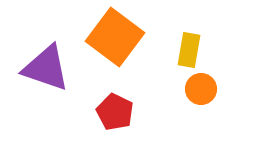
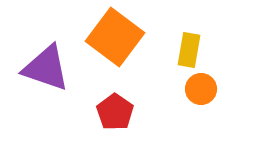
red pentagon: rotated 9 degrees clockwise
